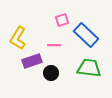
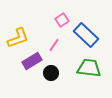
pink square: rotated 16 degrees counterclockwise
yellow L-shape: rotated 140 degrees counterclockwise
pink line: rotated 56 degrees counterclockwise
purple rectangle: rotated 12 degrees counterclockwise
